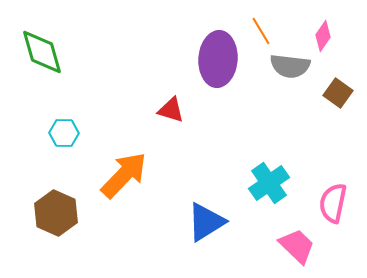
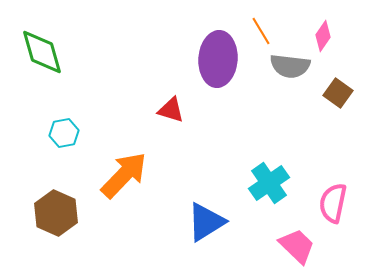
cyan hexagon: rotated 12 degrees counterclockwise
